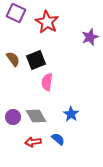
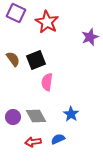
blue semicircle: rotated 64 degrees counterclockwise
